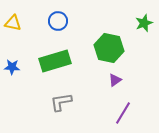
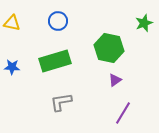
yellow triangle: moved 1 px left
